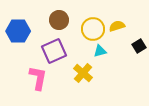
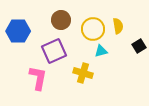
brown circle: moved 2 px right
yellow semicircle: moved 1 px right; rotated 98 degrees clockwise
cyan triangle: moved 1 px right
yellow cross: rotated 24 degrees counterclockwise
